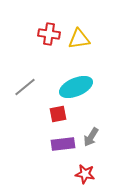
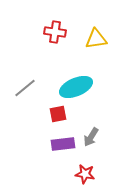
red cross: moved 6 px right, 2 px up
yellow triangle: moved 17 px right
gray line: moved 1 px down
